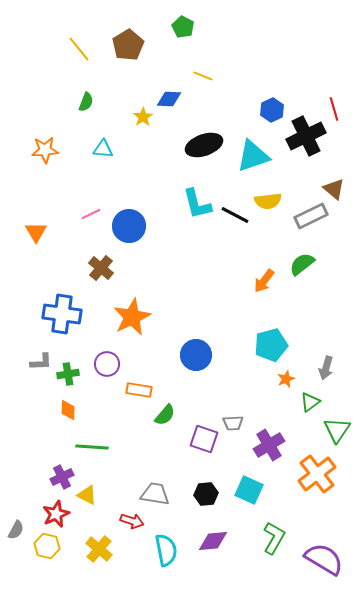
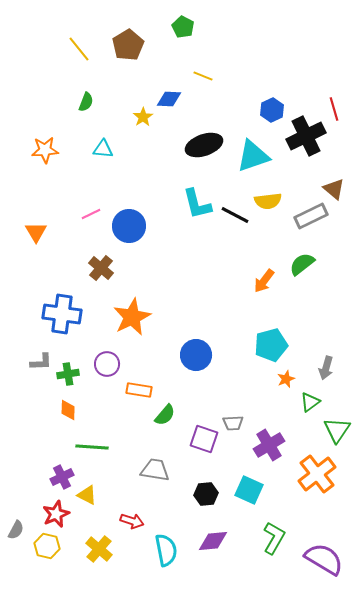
gray trapezoid at (155, 494): moved 24 px up
